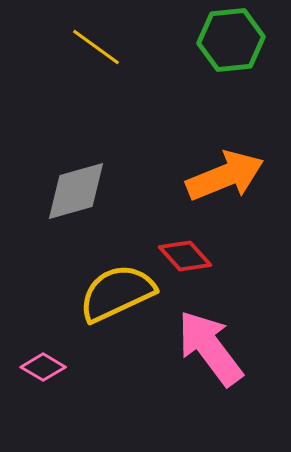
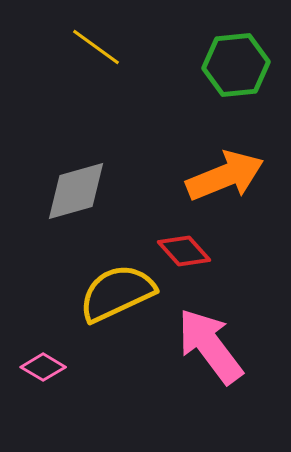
green hexagon: moved 5 px right, 25 px down
red diamond: moved 1 px left, 5 px up
pink arrow: moved 2 px up
